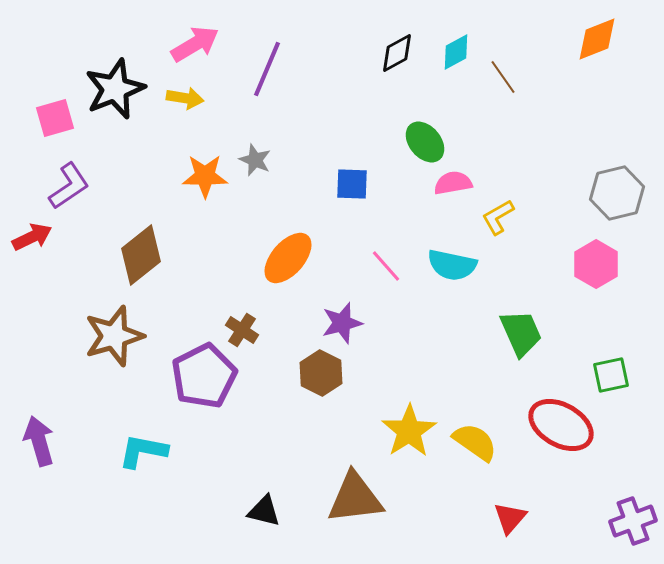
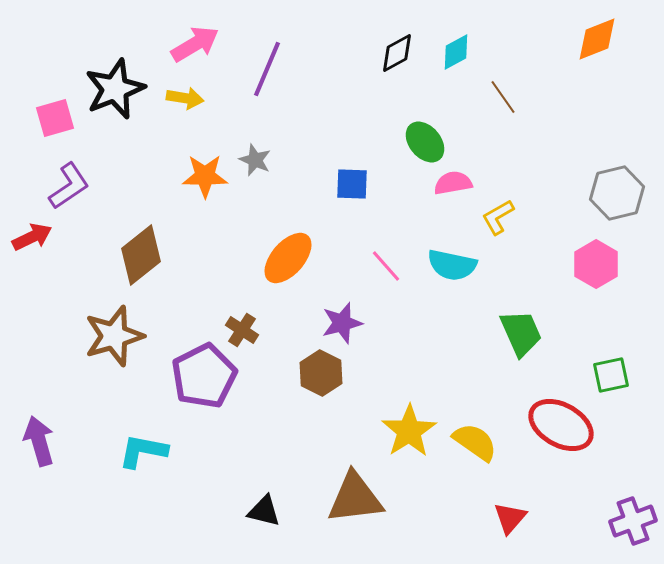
brown line: moved 20 px down
